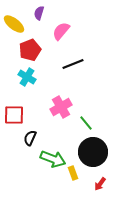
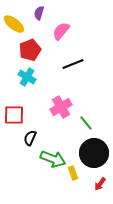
black circle: moved 1 px right, 1 px down
